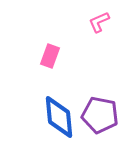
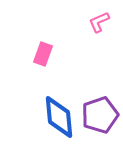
pink rectangle: moved 7 px left, 2 px up
purple pentagon: rotated 30 degrees counterclockwise
